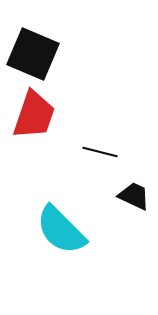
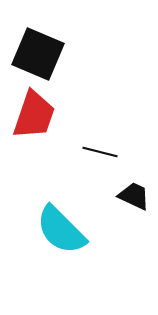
black square: moved 5 px right
